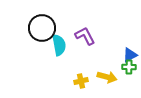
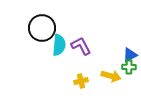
purple L-shape: moved 4 px left, 10 px down
cyan semicircle: rotated 15 degrees clockwise
yellow arrow: moved 4 px right, 1 px up
